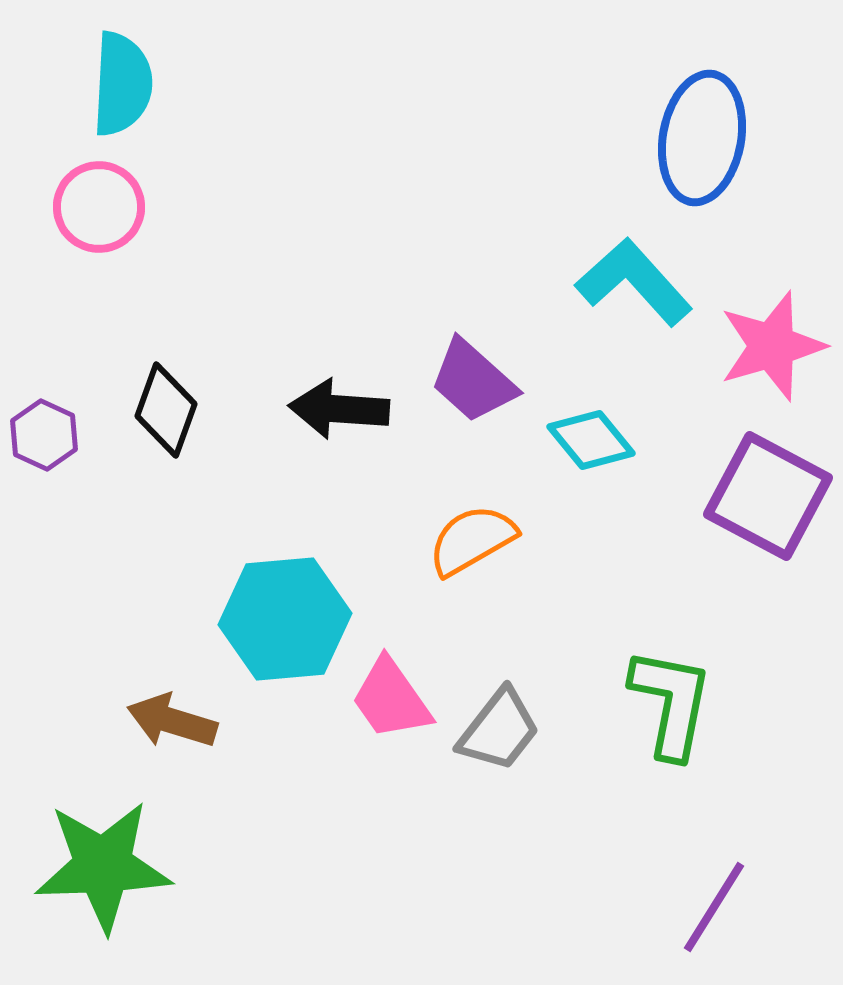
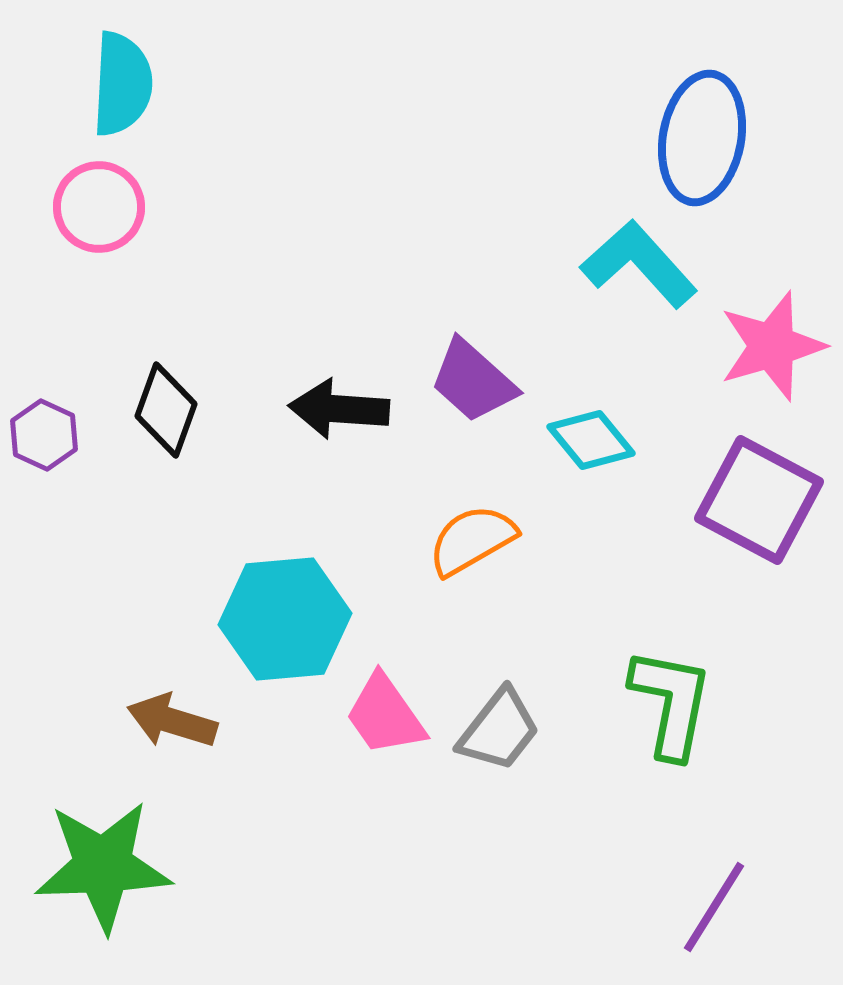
cyan L-shape: moved 5 px right, 18 px up
purple square: moved 9 px left, 4 px down
pink trapezoid: moved 6 px left, 16 px down
